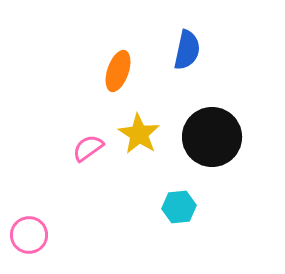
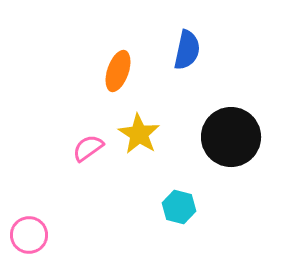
black circle: moved 19 px right
cyan hexagon: rotated 20 degrees clockwise
